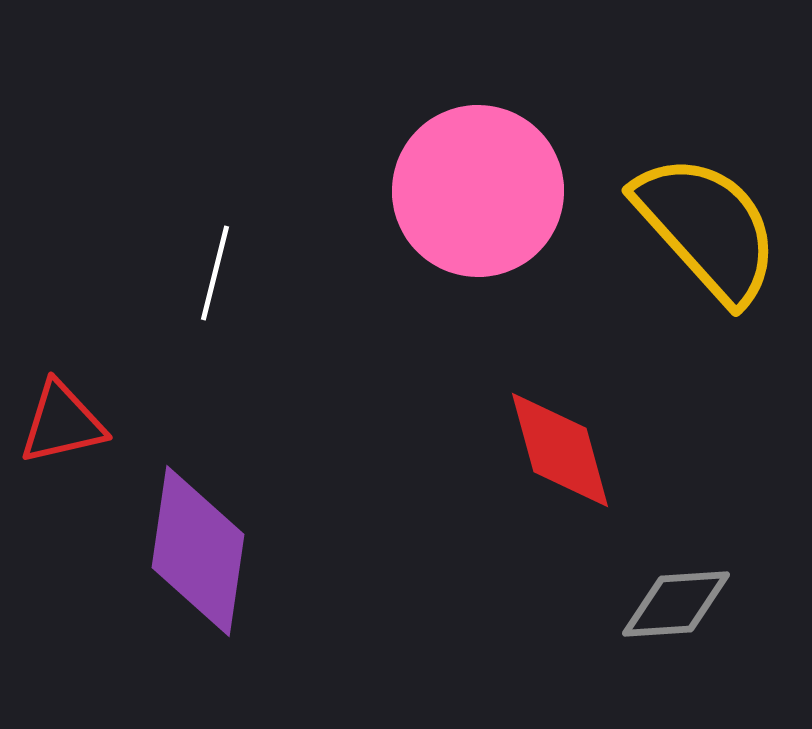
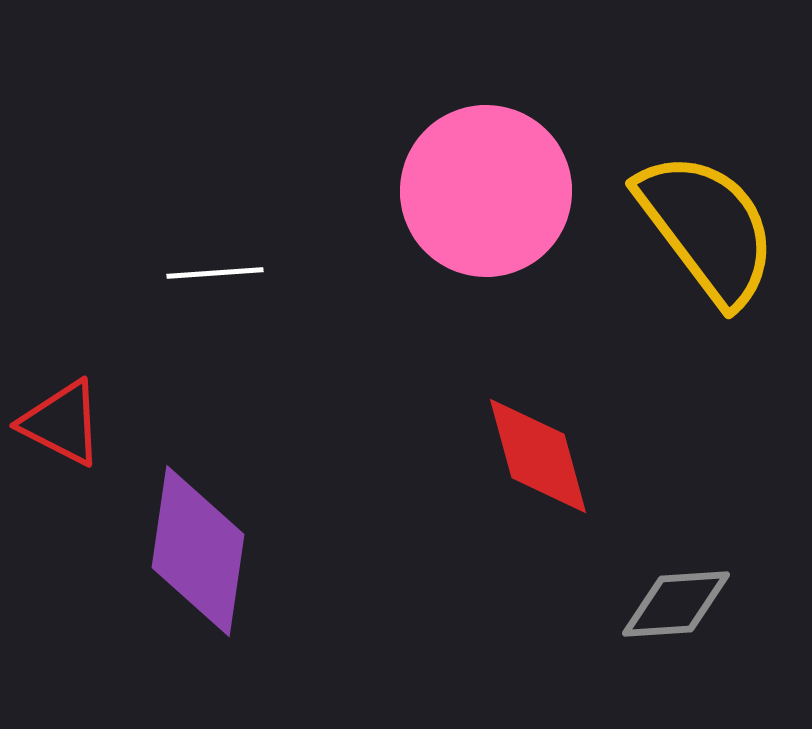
pink circle: moved 8 px right
yellow semicircle: rotated 5 degrees clockwise
white line: rotated 72 degrees clockwise
red triangle: rotated 40 degrees clockwise
red diamond: moved 22 px left, 6 px down
